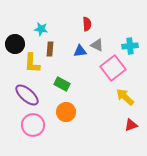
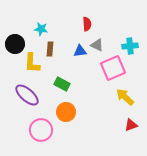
pink square: rotated 15 degrees clockwise
pink circle: moved 8 px right, 5 px down
